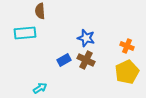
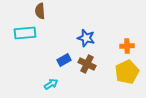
orange cross: rotated 24 degrees counterclockwise
brown cross: moved 1 px right, 4 px down
cyan arrow: moved 11 px right, 4 px up
